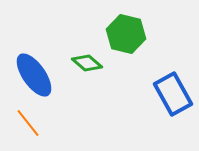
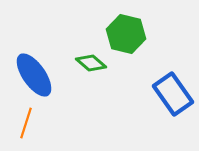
green diamond: moved 4 px right
blue rectangle: rotated 6 degrees counterclockwise
orange line: moved 2 px left; rotated 56 degrees clockwise
